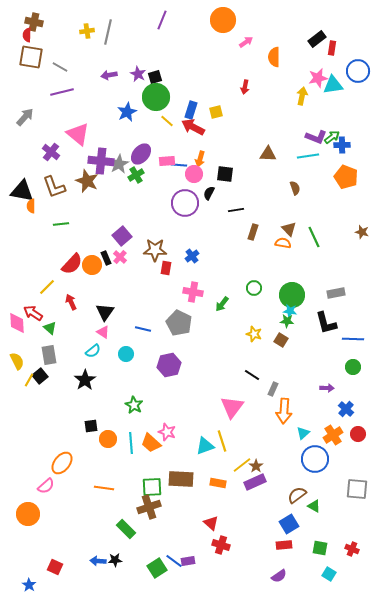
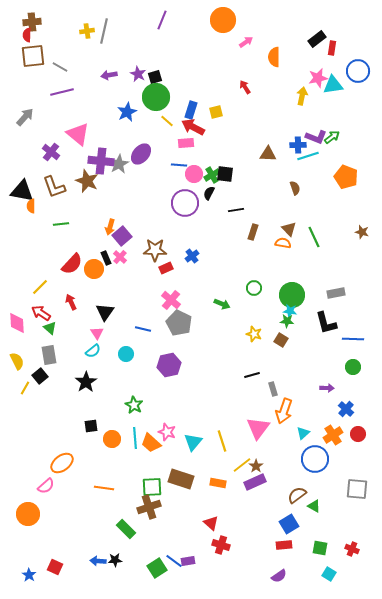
brown cross at (34, 22): moved 2 px left; rotated 18 degrees counterclockwise
gray line at (108, 32): moved 4 px left, 1 px up
brown square at (31, 57): moved 2 px right, 1 px up; rotated 15 degrees counterclockwise
red arrow at (245, 87): rotated 136 degrees clockwise
blue cross at (342, 145): moved 44 px left
cyan line at (308, 156): rotated 10 degrees counterclockwise
orange arrow at (200, 159): moved 90 px left, 68 px down
pink rectangle at (167, 161): moved 19 px right, 18 px up
green cross at (136, 175): moved 76 px right
orange circle at (92, 265): moved 2 px right, 4 px down
red rectangle at (166, 268): rotated 56 degrees clockwise
yellow line at (47, 287): moved 7 px left
pink cross at (193, 292): moved 22 px left, 8 px down; rotated 30 degrees clockwise
green arrow at (222, 304): rotated 105 degrees counterclockwise
red arrow at (33, 313): moved 8 px right
pink triangle at (103, 332): moved 6 px left, 1 px down; rotated 24 degrees clockwise
black line at (252, 375): rotated 49 degrees counterclockwise
yellow line at (29, 380): moved 4 px left, 8 px down
black star at (85, 380): moved 1 px right, 2 px down
gray rectangle at (273, 389): rotated 40 degrees counterclockwise
pink triangle at (232, 407): moved 26 px right, 21 px down
orange arrow at (284, 411): rotated 15 degrees clockwise
orange circle at (108, 439): moved 4 px right
cyan line at (131, 443): moved 4 px right, 5 px up
cyan triangle at (205, 446): moved 12 px left, 4 px up; rotated 30 degrees counterclockwise
orange ellipse at (62, 463): rotated 15 degrees clockwise
brown rectangle at (181, 479): rotated 15 degrees clockwise
blue star at (29, 585): moved 10 px up
